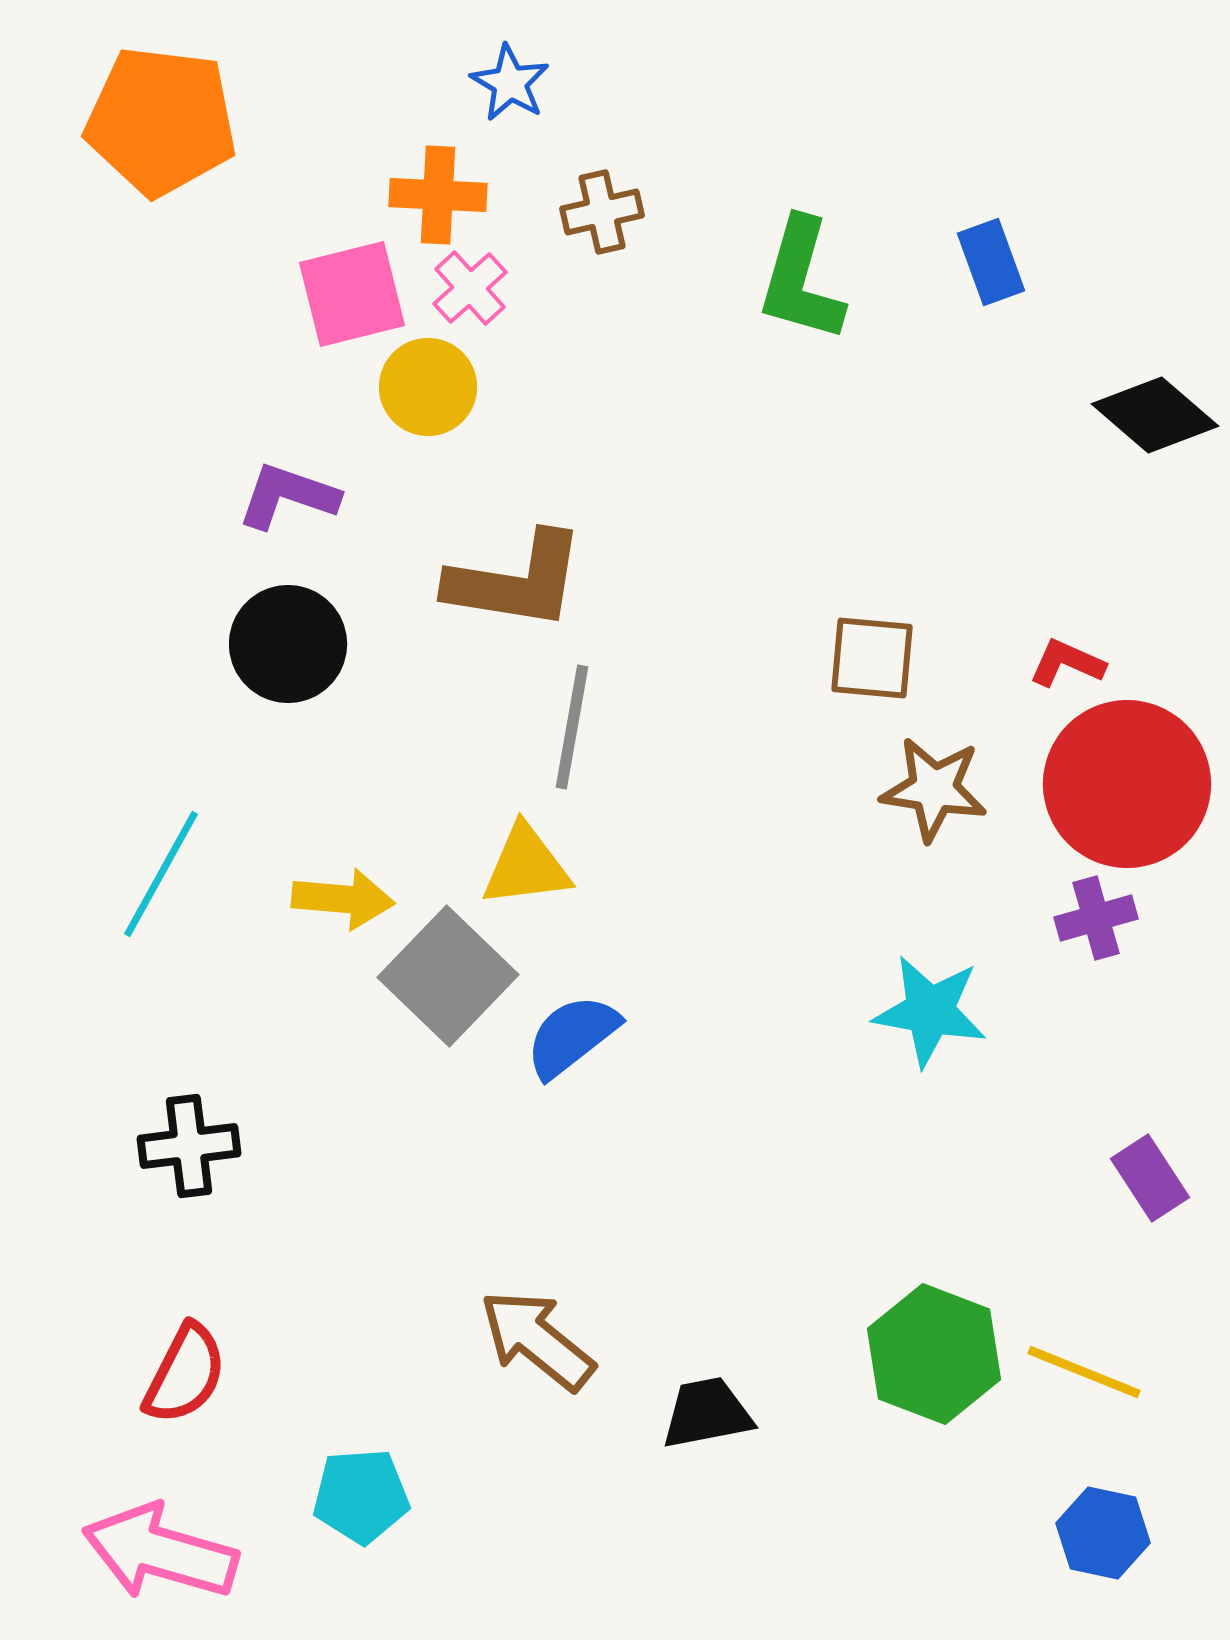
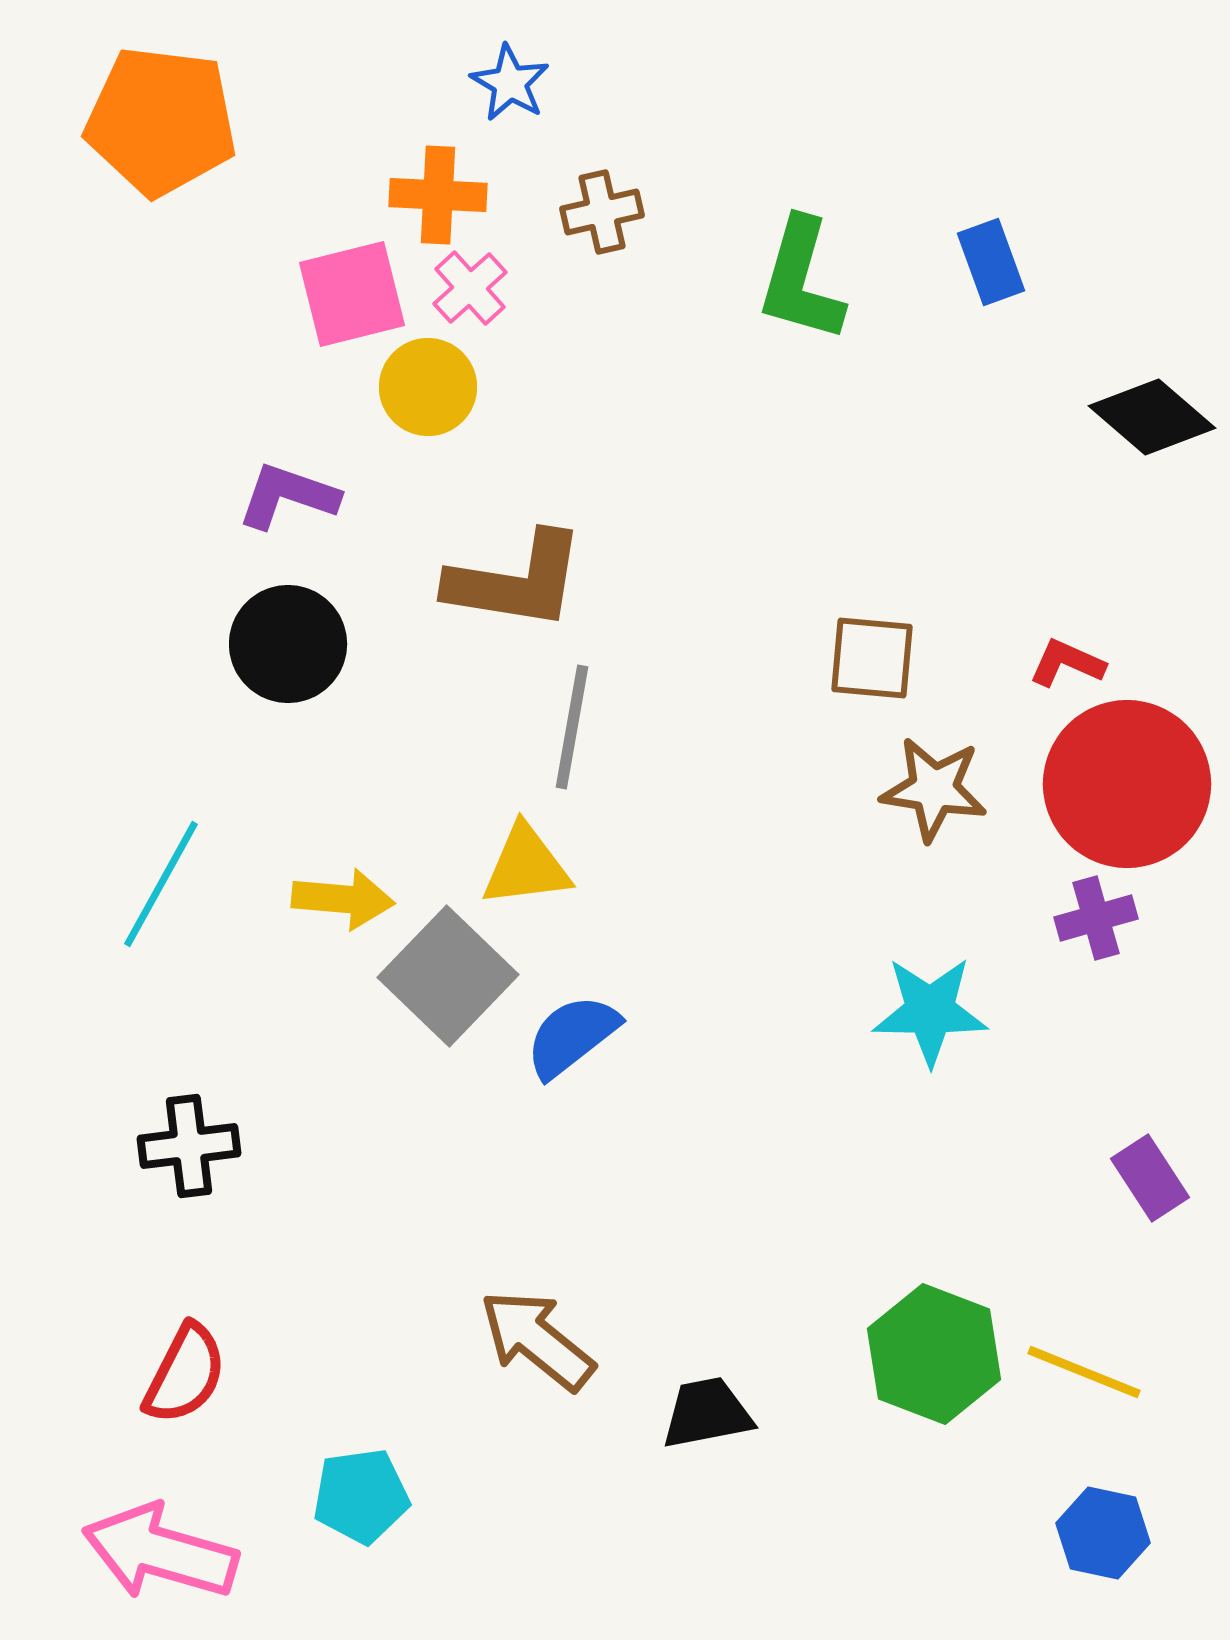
black diamond: moved 3 px left, 2 px down
cyan line: moved 10 px down
cyan star: rotated 9 degrees counterclockwise
cyan pentagon: rotated 4 degrees counterclockwise
